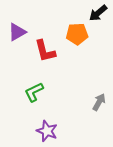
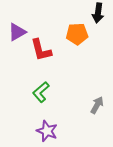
black arrow: rotated 42 degrees counterclockwise
red L-shape: moved 4 px left, 1 px up
green L-shape: moved 7 px right; rotated 15 degrees counterclockwise
gray arrow: moved 2 px left, 3 px down
